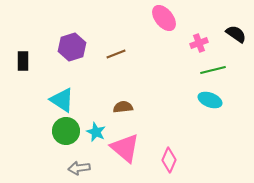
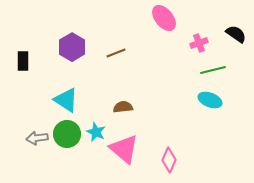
purple hexagon: rotated 12 degrees counterclockwise
brown line: moved 1 px up
cyan triangle: moved 4 px right
green circle: moved 1 px right, 3 px down
pink triangle: moved 1 px left, 1 px down
gray arrow: moved 42 px left, 30 px up
